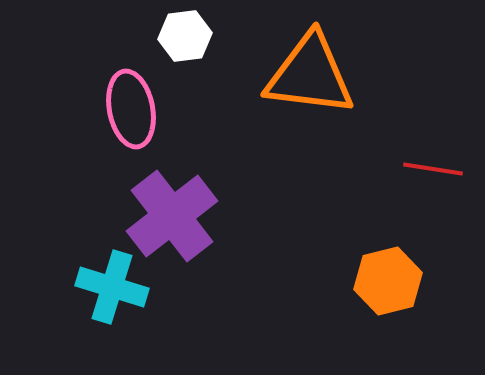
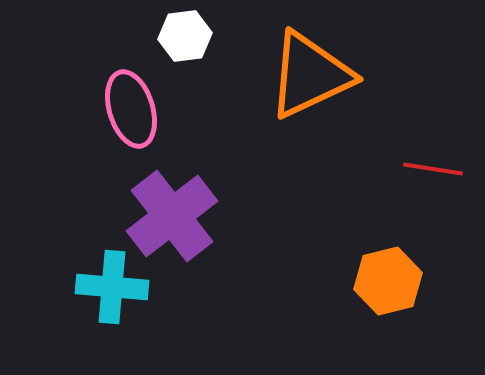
orange triangle: rotated 32 degrees counterclockwise
pink ellipse: rotated 6 degrees counterclockwise
cyan cross: rotated 12 degrees counterclockwise
